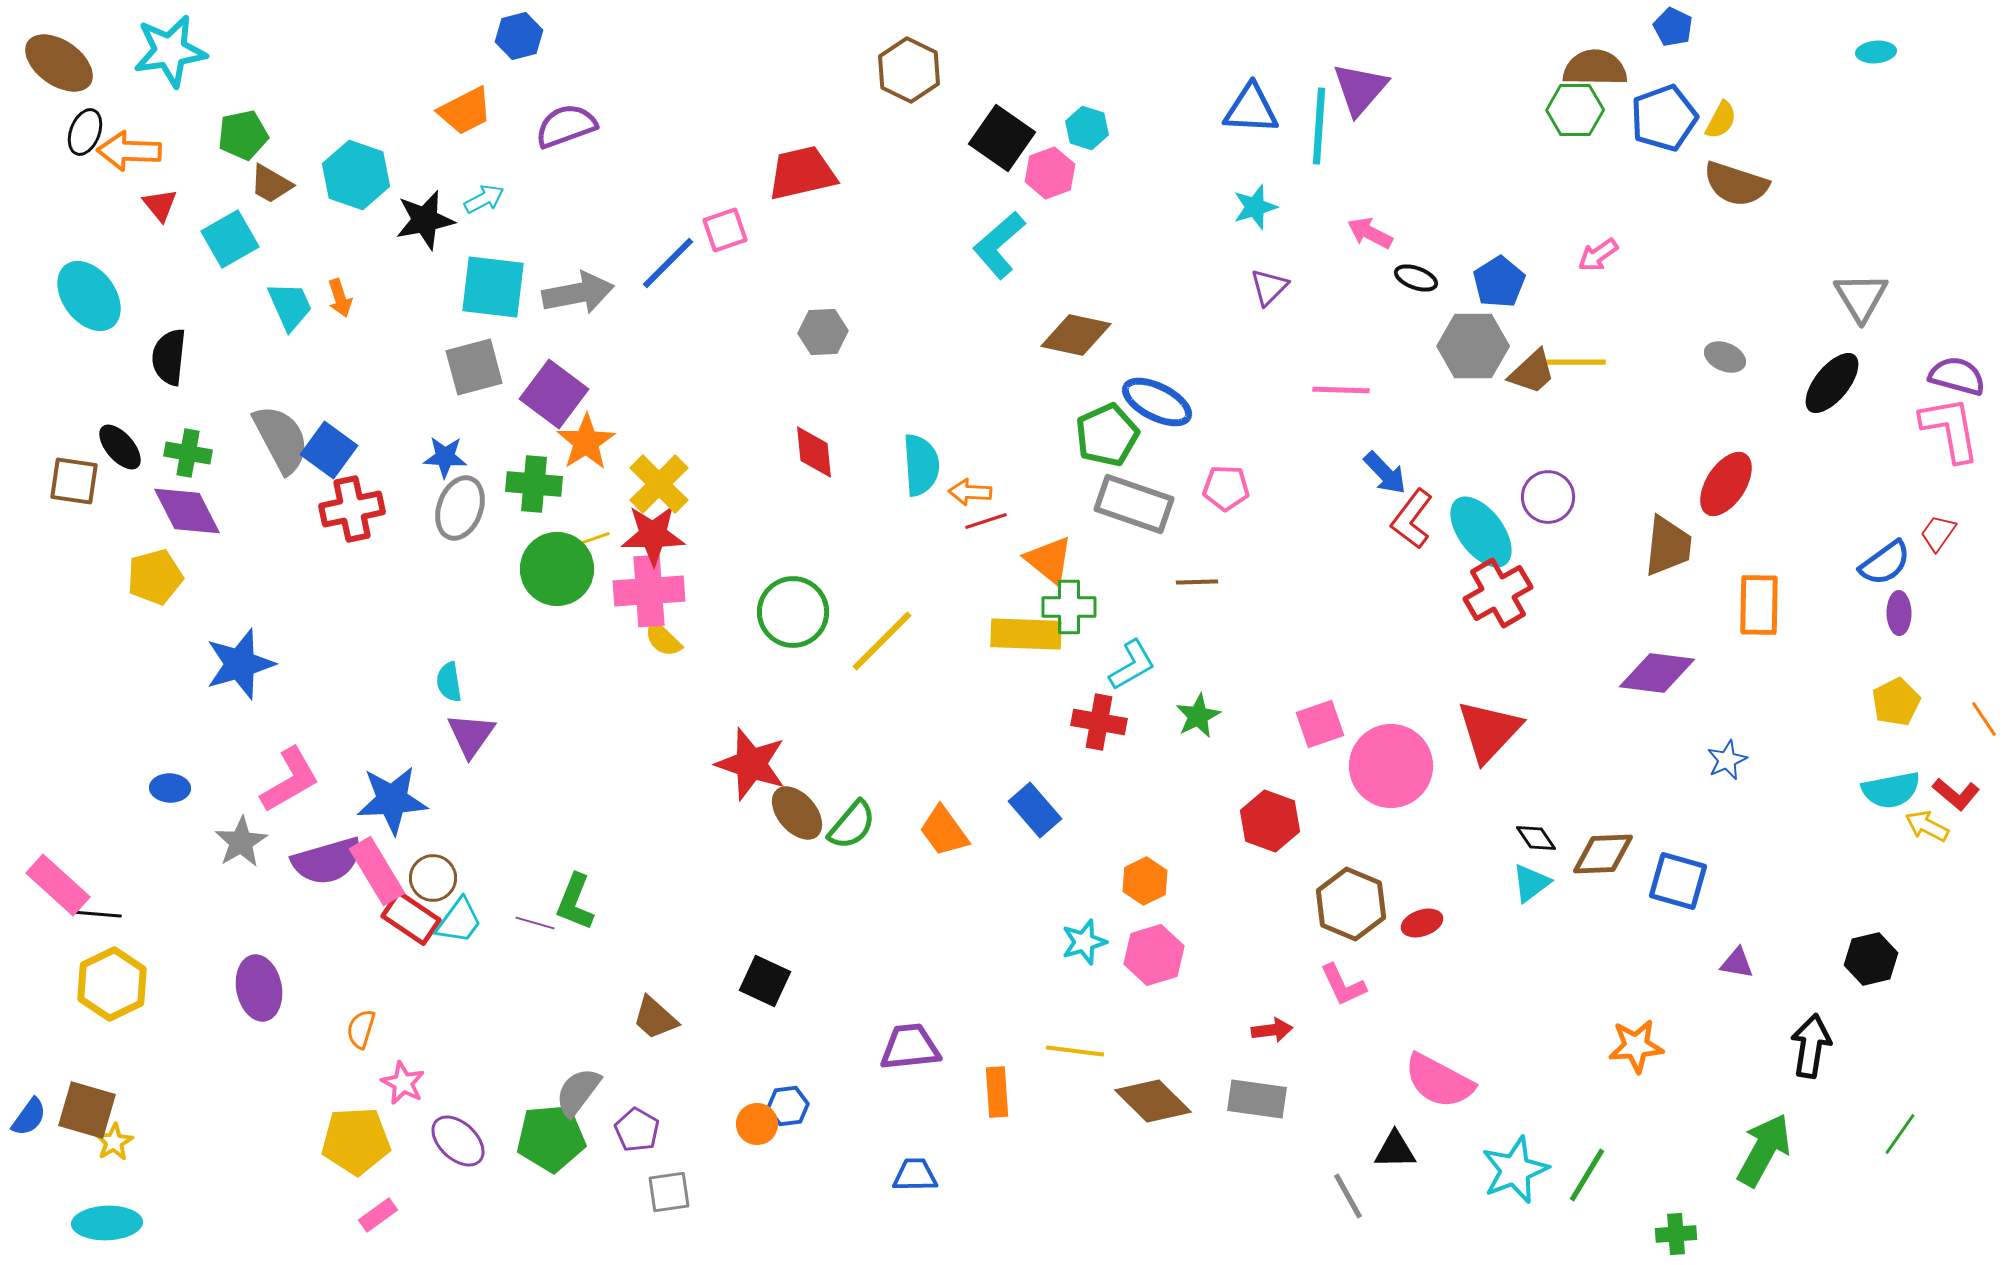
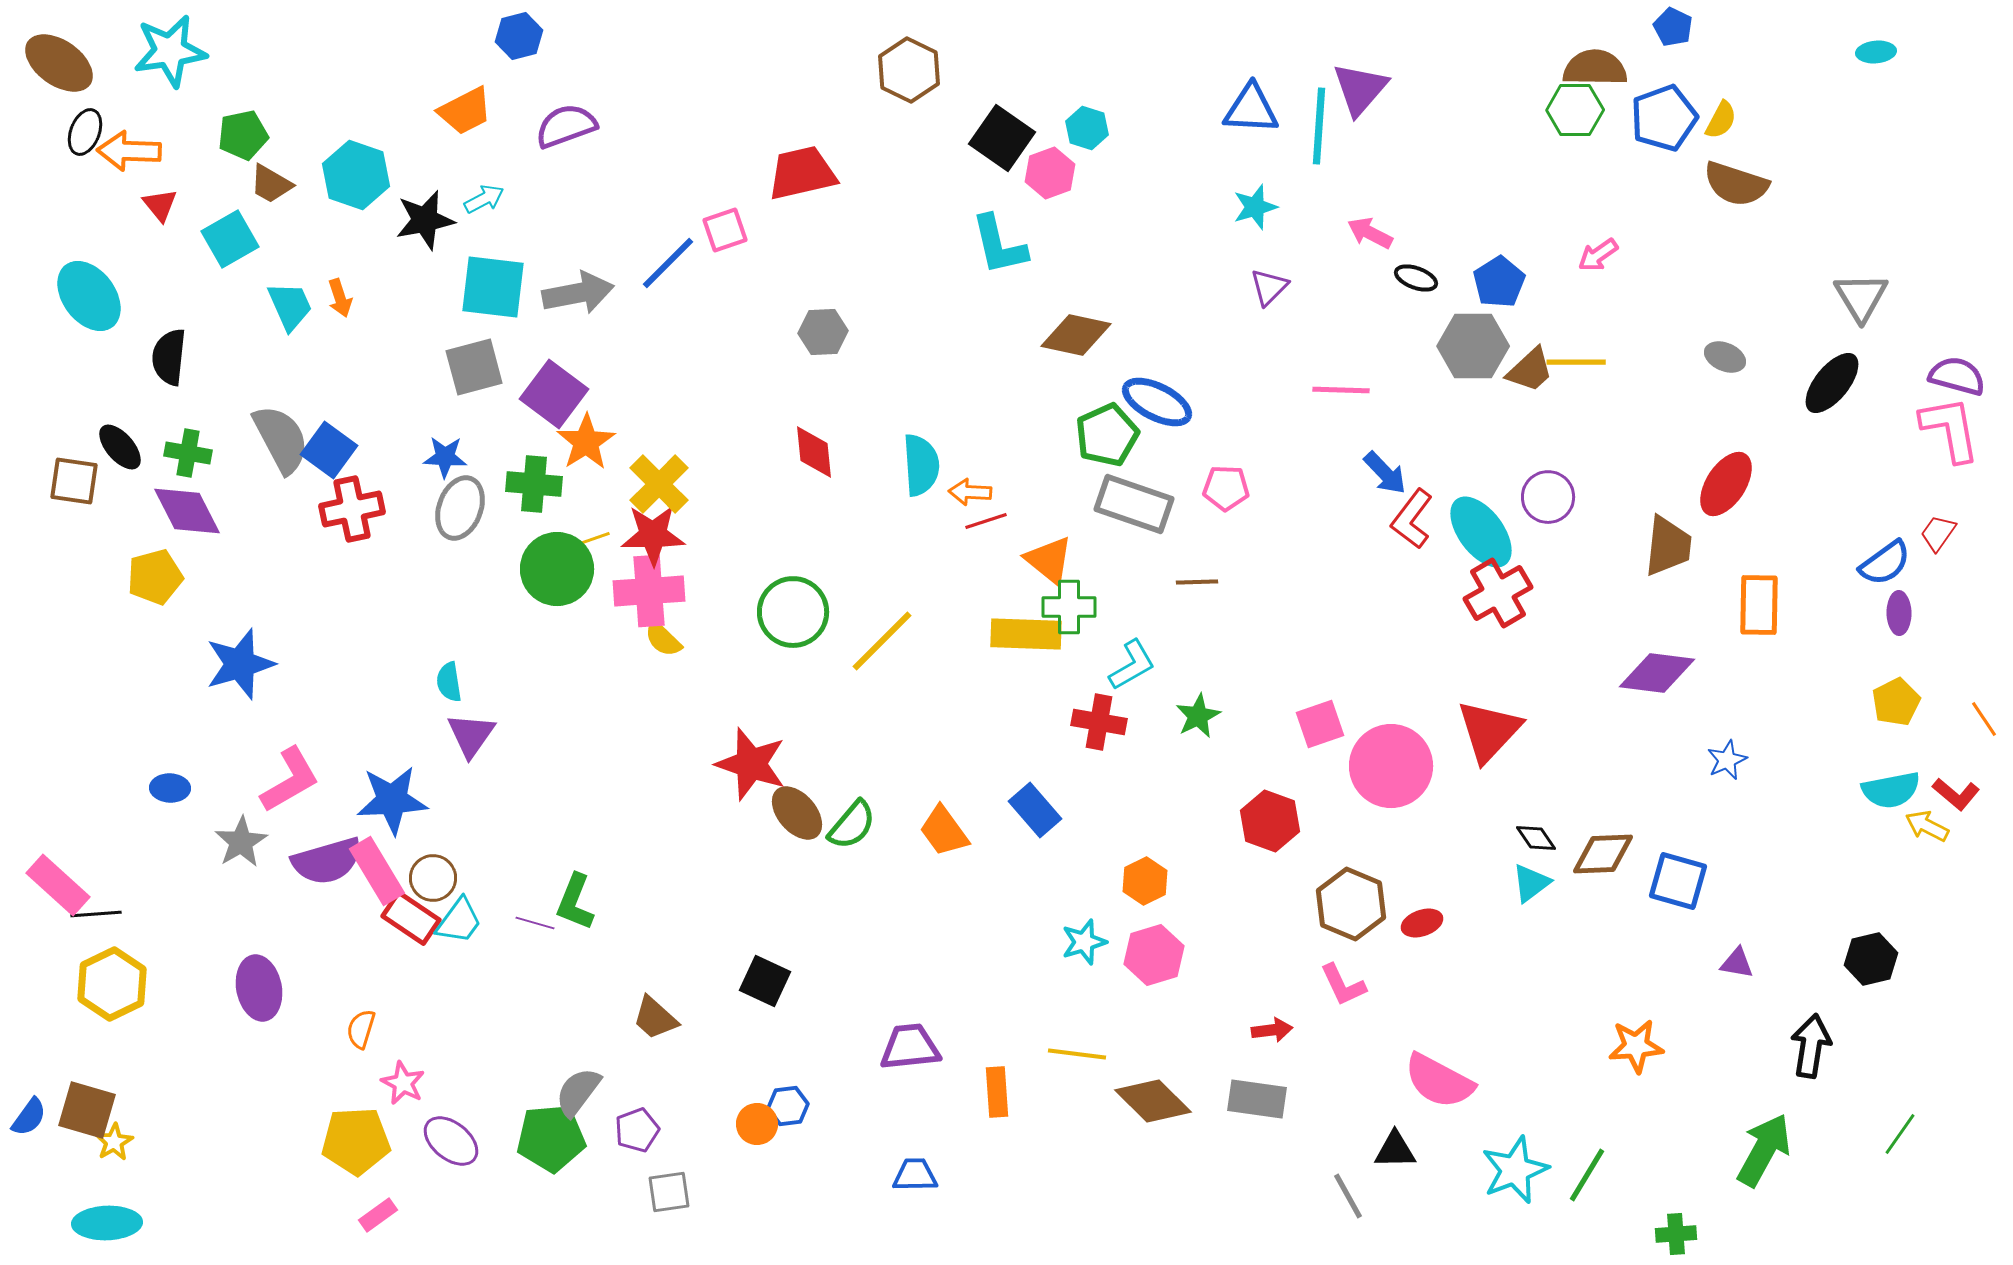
cyan L-shape at (999, 245): rotated 62 degrees counterclockwise
brown trapezoid at (1532, 372): moved 2 px left, 2 px up
black line at (96, 914): rotated 9 degrees counterclockwise
yellow line at (1075, 1051): moved 2 px right, 3 px down
purple pentagon at (637, 1130): rotated 21 degrees clockwise
purple ellipse at (458, 1141): moved 7 px left; rotated 4 degrees counterclockwise
